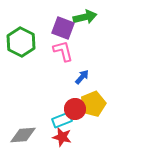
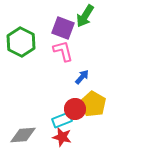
green arrow: moved 1 px up; rotated 135 degrees clockwise
yellow pentagon: rotated 20 degrees counterclockwise
